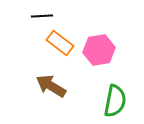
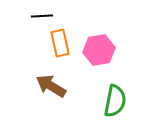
orange rectangle: rotated 40 degrees clockwise
